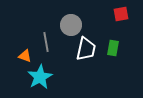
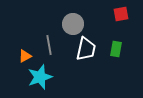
gray circle: moved 2 px right, 1 px up
gray line: moved 3 px right, 3 px down
green rectangle: moved 3 px right, 1 px down
orange triangle: rotated 48 degrees counterclockwise
cyan star: rotated 10 degrees clockwise
